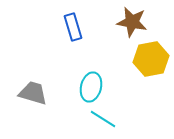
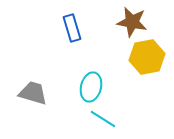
blue rectangle: moved 1 px left, 1 px down
yellow hexagon: moved 4 px left, 2 px up
